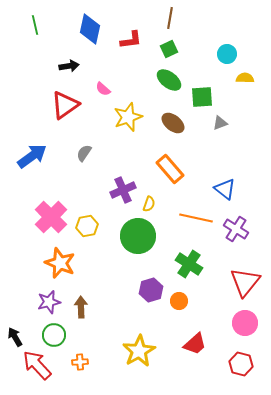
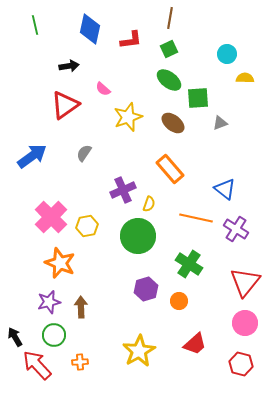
green square at (202, 97): moved 4 px left, 1 px down
purple hexagon at (151, 290): moved 5 px left, 1 px up
